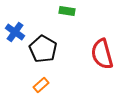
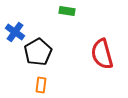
black pentagon: moved 5 px left, 3 px down; rotated 12 degrees clockwise
orange rectangle: rotated 42 degrees counterclockwise
